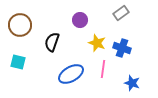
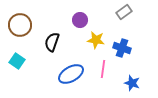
gray rectangle: moved 3 px right, 1 px up
yellow star: moved 1 px left, 3 px up; rotated 12 degrees counterclockwise
cyan square: moved 1 px left, 1 px up; rotated 21 degrees clockwise
